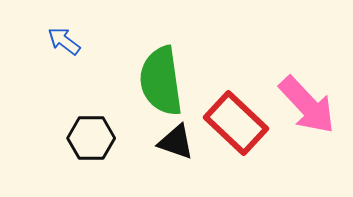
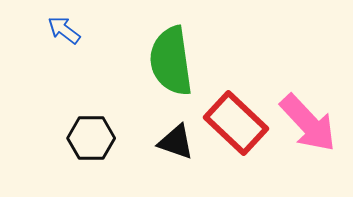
blue arrow: moved 11 px up
green semicircle: moved 10 px right, 20 px up
pink arrow: moved 1 px right, 18 px down
